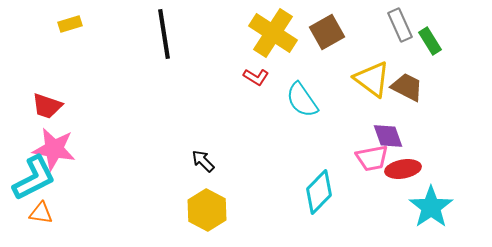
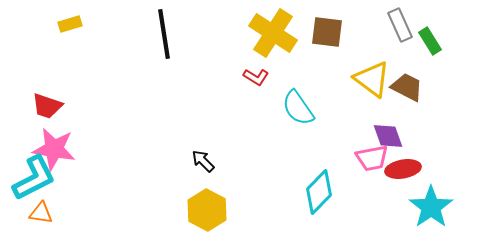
brown square: rotated 36 degrees clockwise
cyan semicircle: moved 4 px left, 8 px down
